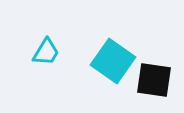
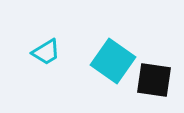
cyan trapezoid: rotated 28 degrees clockwise
